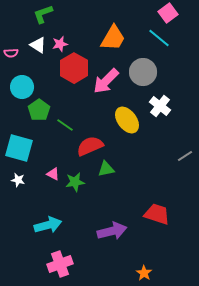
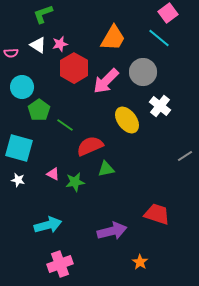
orange star: moved 4 px left, 11 px up
